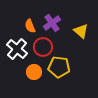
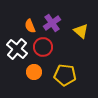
yellow pentagon: moved 6 px right, 8 px down
